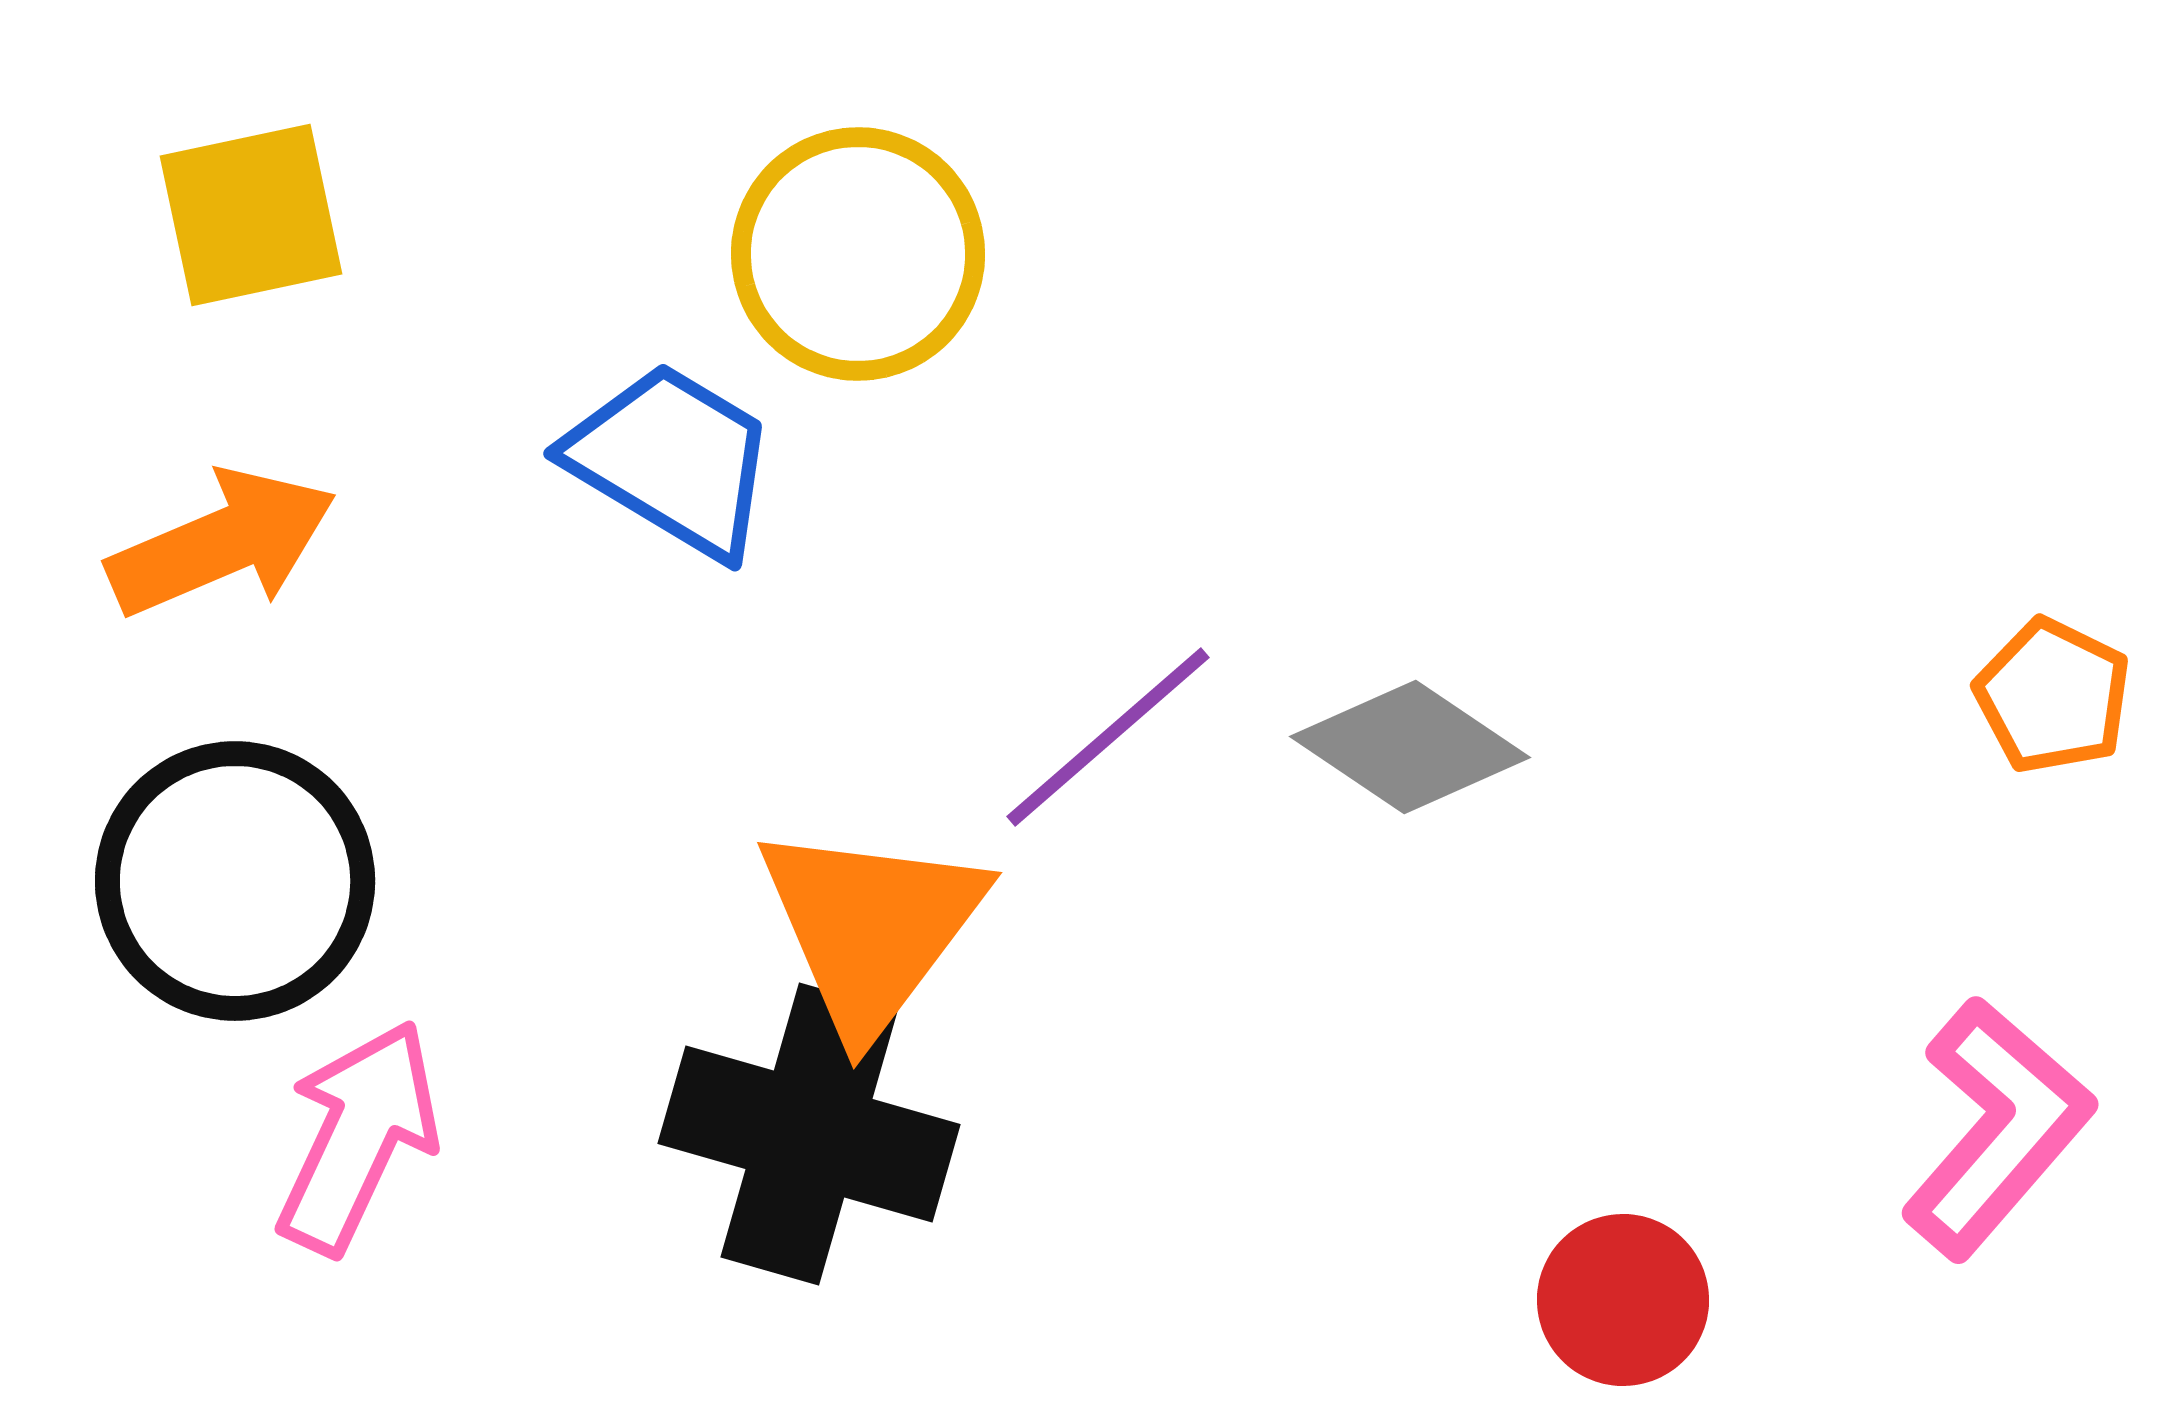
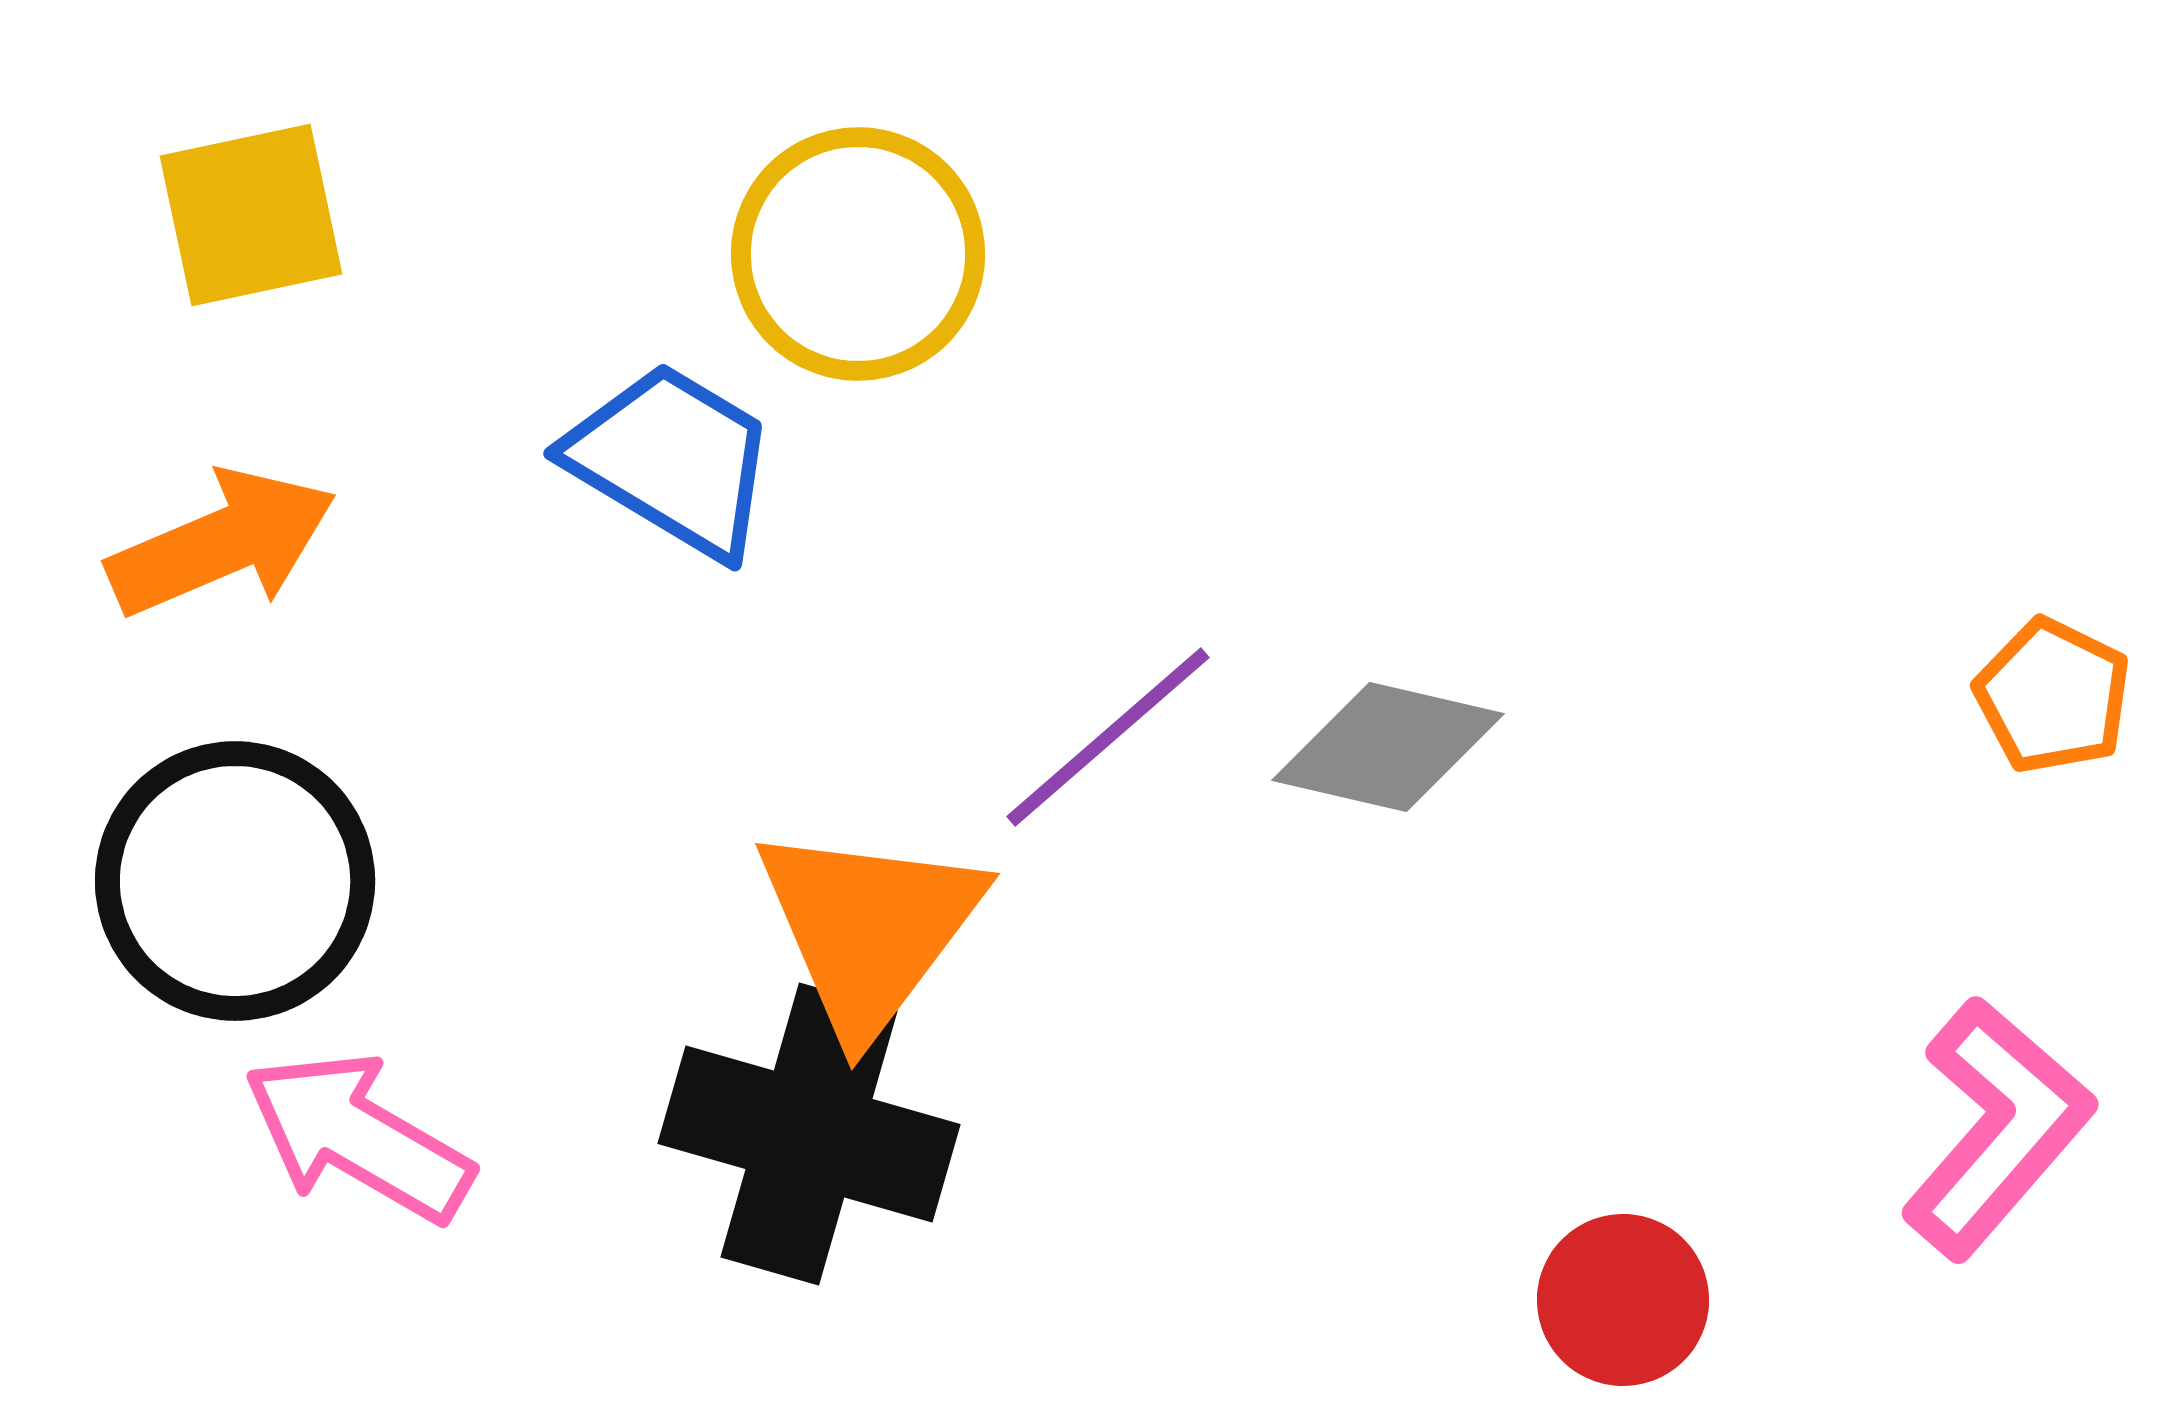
gray diamond: moved 22 px left; rotated 21 degrees counterclockwise
orange triangle: moved 2 px left, 1 px down
pink arrow: rotated 85 degrees counterclockwise
